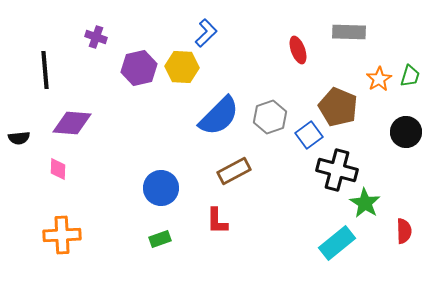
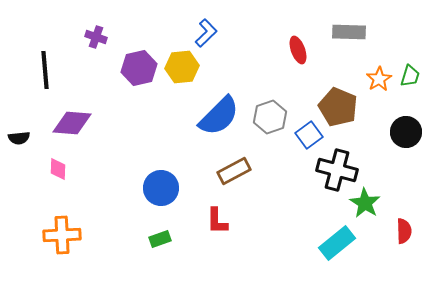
yellow hexagon: rotated 8 degrees counterclockwise
